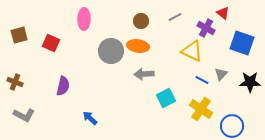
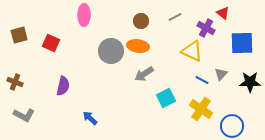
pink ellipse: moved 4 px up
blue square: rotated 20 degrees counterclockwise
gray arrow: rotated 30 degrees counterclockwise
